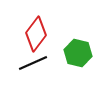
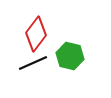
green hexagon: moved 8 px left, 3 px down
